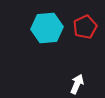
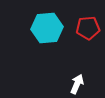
red pentagon: moved 3 px right, 1 px down; rotated 20 degrees clockwise
